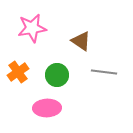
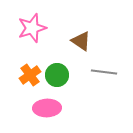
pink star: rotated 8 degrees counterclockwise
orange cross: moved 12 px right, 3 px down
